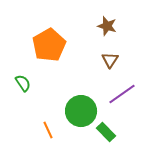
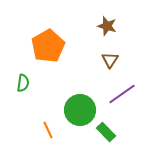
orange pentagon: moved 1 px left, 1 px down
green semicircle: rotated 42 degrees clockwise
green circle: moved 1 px left, 1 px up
